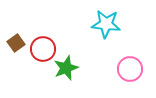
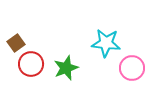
cyan star: moved 19 px down
red circle: moved 12 px left, 15 px down
pink circle: moved 2 px right, 1 px up
